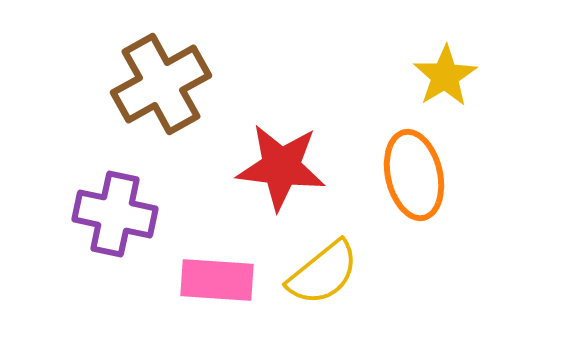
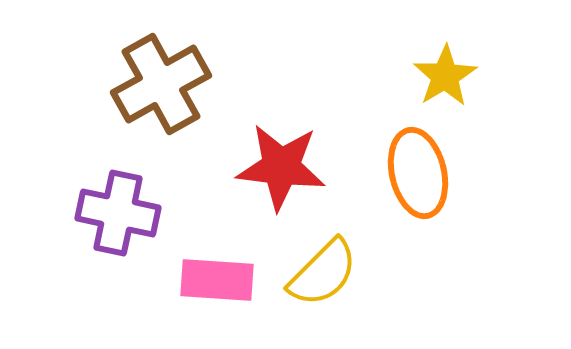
orange ellipse: moved 4 px right, 2 px up
purple cross: moved 3 px right, 1 px up
yellow semicircle: rotated 6 degrees counterclockwise
